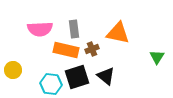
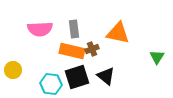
orange rectangle: moved 6 px right, 1 px down
